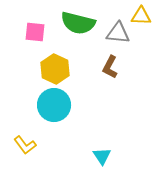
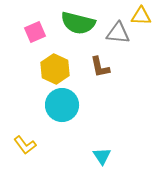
pink square: rotated 30 degrees counterclockwise
brown L-shape: moved 10 px left; rotated 40 degrees counterclockwise
cyan circle: moved 8 px right
